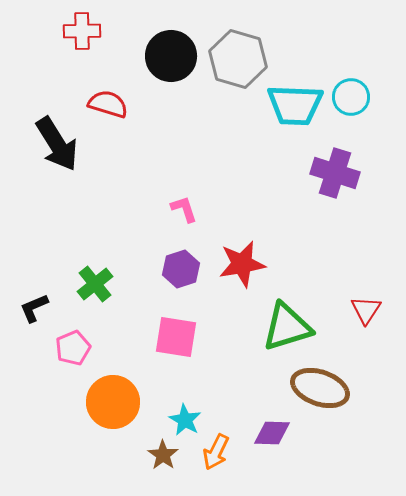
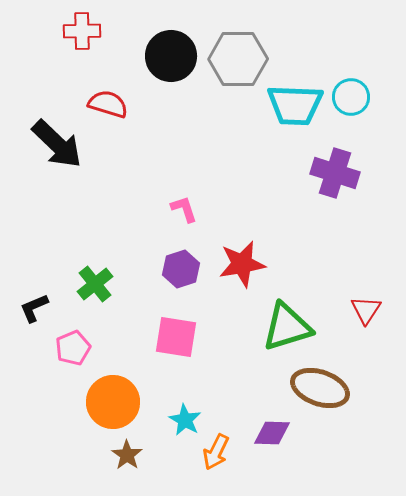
gray hexagon: rotated 16 degrees counterclockwise
black arrow: rotated 14 degrees counterclockwise
brown star: moved 36 px left
